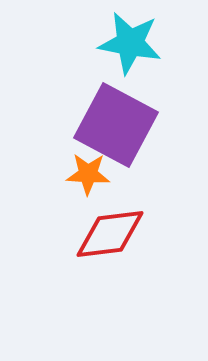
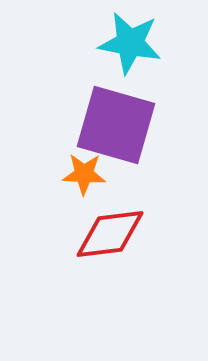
purple square: rotated 12 degrees counterclockwise
orange star: moved 4 px left
